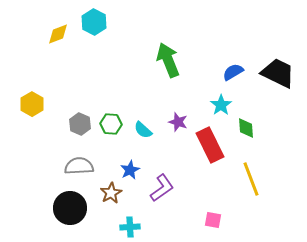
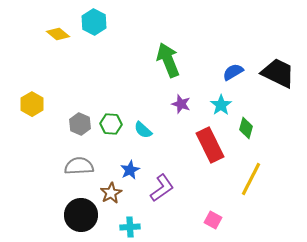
yellow diamond: rotated 60 degrees clockwise
purple star: moved 3 px right, 18 px up
green diamond: rotated 20 degrees clockwise
yellow line: rotated 48 degrees clockwise
black circle: moved 11 px right, 7 px down
pink square: rotated 18 degrees clockwise
